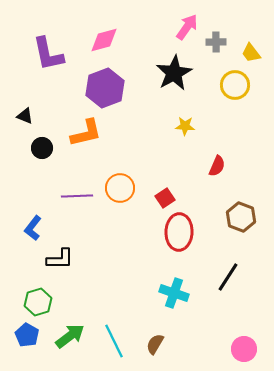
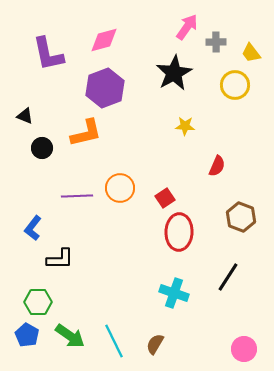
green hexagon: rotated 16 degrees clockwise
green arrow: rotated 72 degrees clockwise
